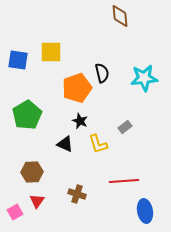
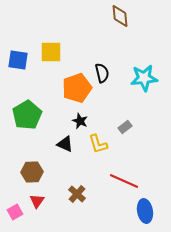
red line: rotated 28 degrees clockwise
brown cross: rotated 24 degrees clockwise
